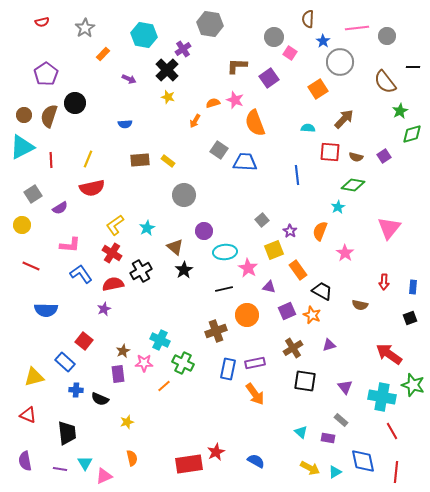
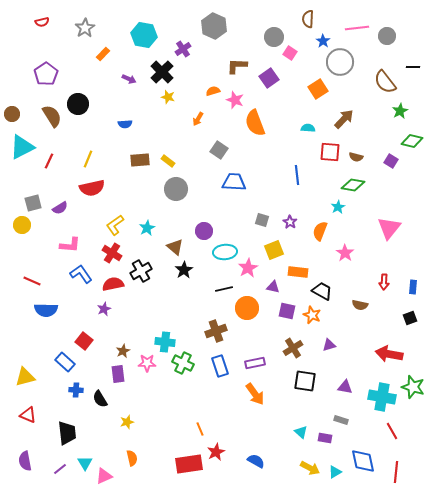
gray hexagon at (210, 24): moved 4 px right, 2 px down; rotated 15 degrees clockwise
black cross at (167, 70): moved 5 px left, 2 px down
black circle at (75, 103): moved 3 px right, 1 px down
orange semicircle at (213, 103): moved 12 px up
brown circle at (24, 115): moved 12 px left, 1 px up
brown semicircle at (49, 116): moved 3 px right; rotated 130 degrees clockwise
orange arrow at (195, 121): moved 3 px right, 2 px up
green diamond at (412, 134): moved 7 px down; rotated 30 degrees clockwise
purple square at (384, 156): moved 7 px right, 5 px down; rotated 24 degrees counterclockwise
red line at (51, 160): moved 2 px left, 1 px down; rotated 28 degrees clockwise
blue trapezoid at (245, 162): moved 11 px left, 20 px down
gray square at (33, 194): moved 9 px down; rotated 18 degrees clockwise
gray circle at (184, 195): moved 8 px left, 6 px up
gray square at (262, 220): rotated 32 degrees counterclockwise
purple star at (290, 231): moved 9 px up
red line at (31, 266): moved 1 px right, 15 px down
pink star at (248, 268): rotated 12 degrees clockwise
orange rectangle at (298, 270): moved 2 px down; rotated 48 degrees counterclockwise
purple triangle at (269, 287): moved 4 px right
purple square at (287, 311): rotated 36 degrees clockwise
orange circle at (247, 315): moved 7 px up
cyan cross at (160, 340): moved 5 px right, 2 px down; rotated 18 degrees counterclockwise
red arrow at (389, 354): rotated 24 degrees counterclockwise
pink star at (144, 363): moved 3 px right
blue rectangle at (228, 369): moved 8 px left, 3 px up; rotated 30 degrees counterclockwise
yellow triangle at (34, 377): moved 9 px left
green star at (413, 385): moved 2 px down
orange line at (164, 386): moved 36 px right, 43 px down; rotated 72 degrees counterclockwise
purple triangle at (345, 387): rotated 42 degrees counterclockwise
black semicircle at (100, 399): rotated 36 degrees clockwise
gray rectangle at (341, 420): rotated 24 degrees counterclockwise
purple rectangle at (328, 438): moved 3 px left
purple line at (60, 469): rotated 48 degrees counterclockwise
